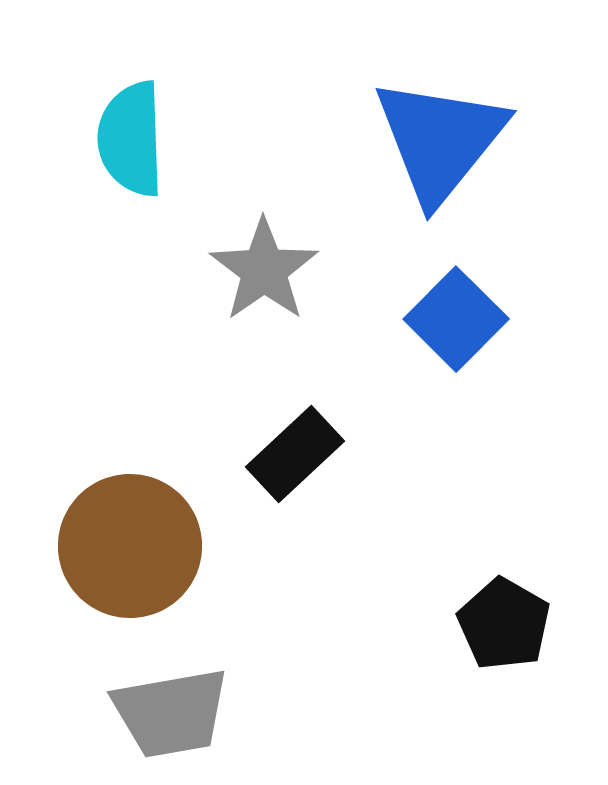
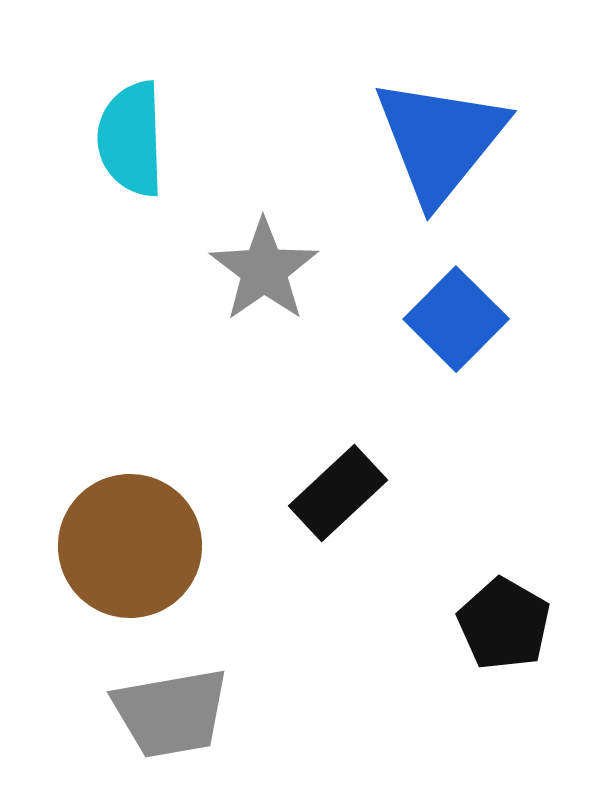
black rectangle: moved 43 px right, 39 px down
